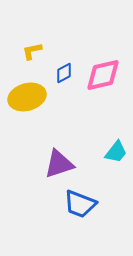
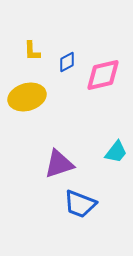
yellow L-shape: rotated 80 degrees counterclockwise
blue diamond: moved 3 px right, 11 px up
